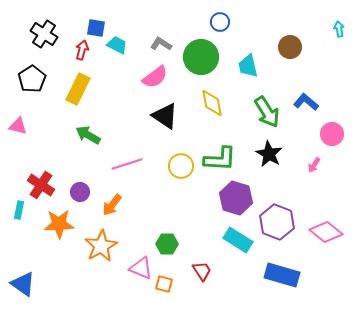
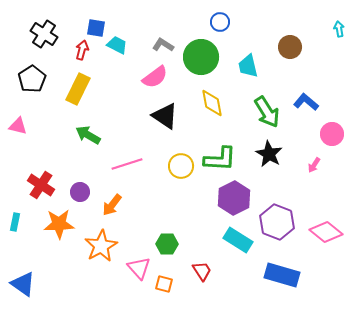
gray L-shape at (161, 44): moved 2 px right, 1 px down
purple hexagon at (236, 198): moved 2 px left; rotated 16 degrees clockwise
cyan rectangle at (19, 210): moved 4 px left, 12 px down
pink triangle at (141, 268): moved 2 px left; rotated 25 degrees clockwise
